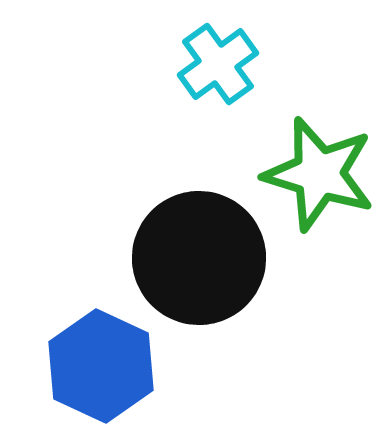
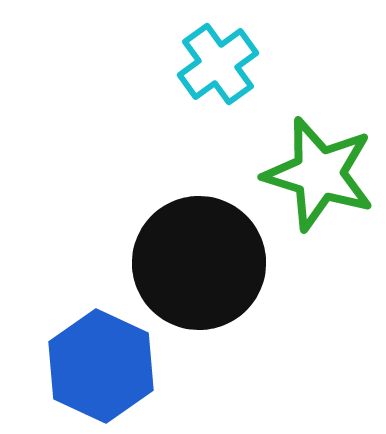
black circle: moved 5 px down
